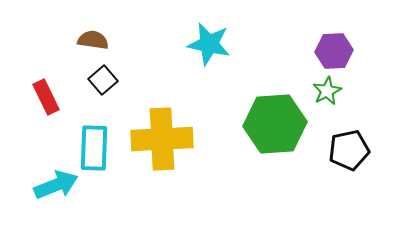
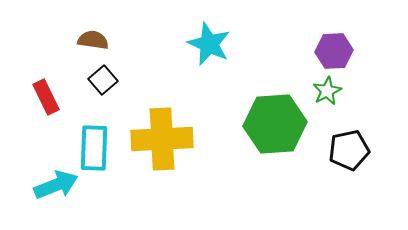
cyan star: rotated 12 degrees clockwise
